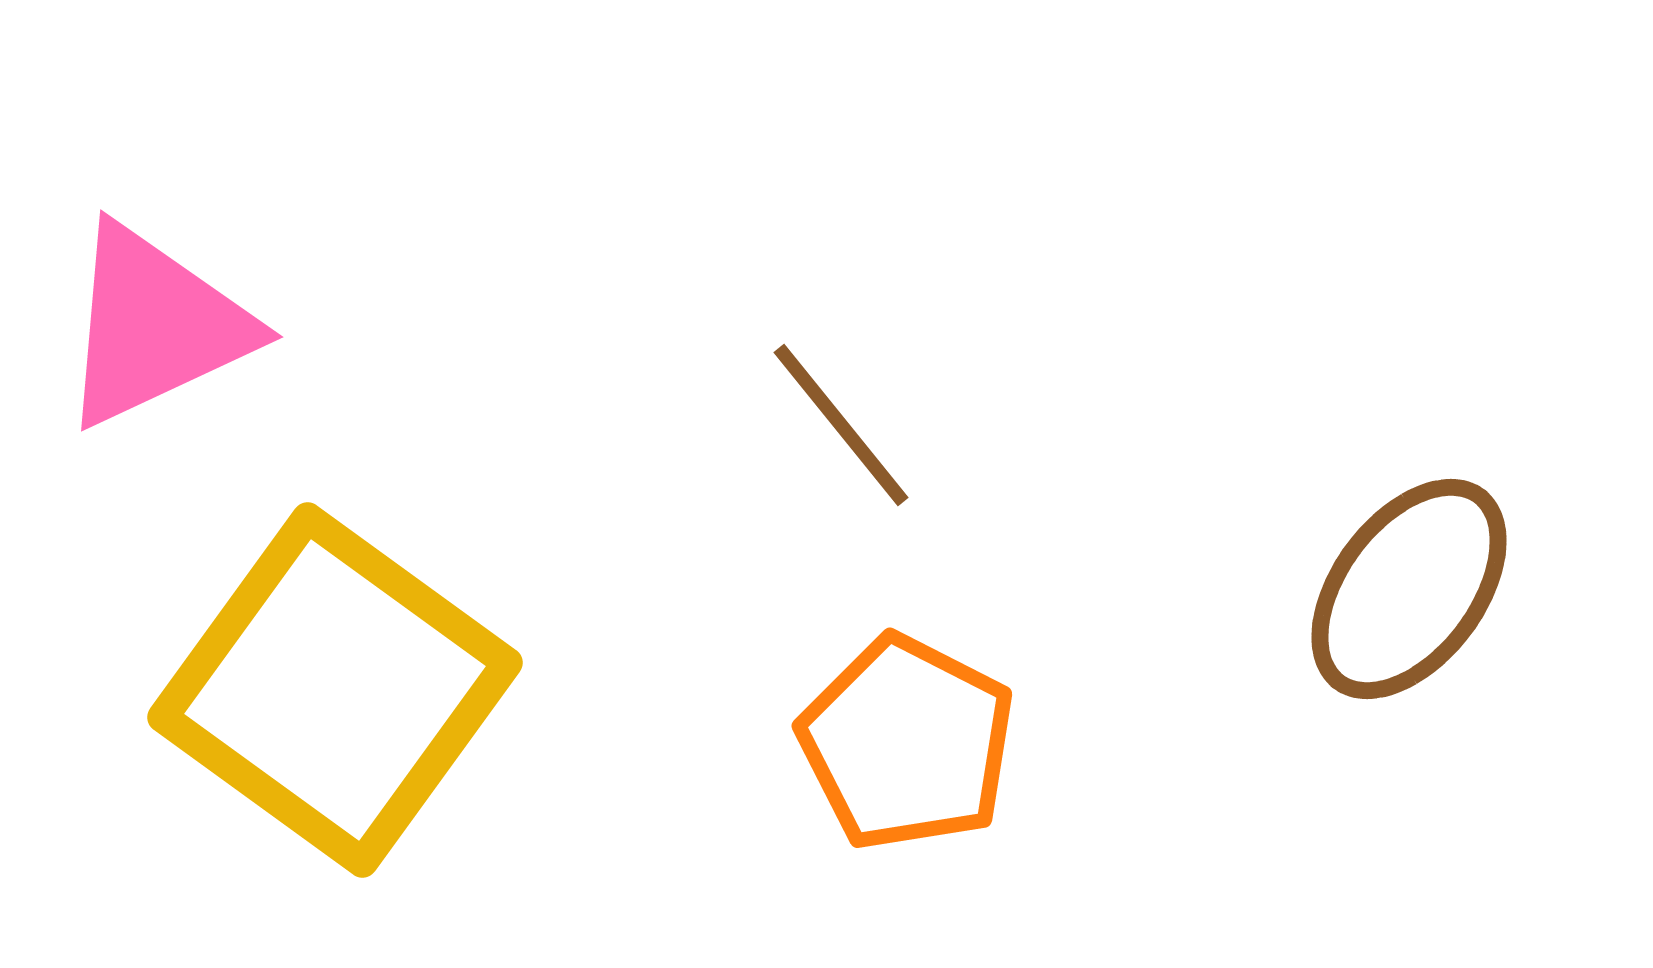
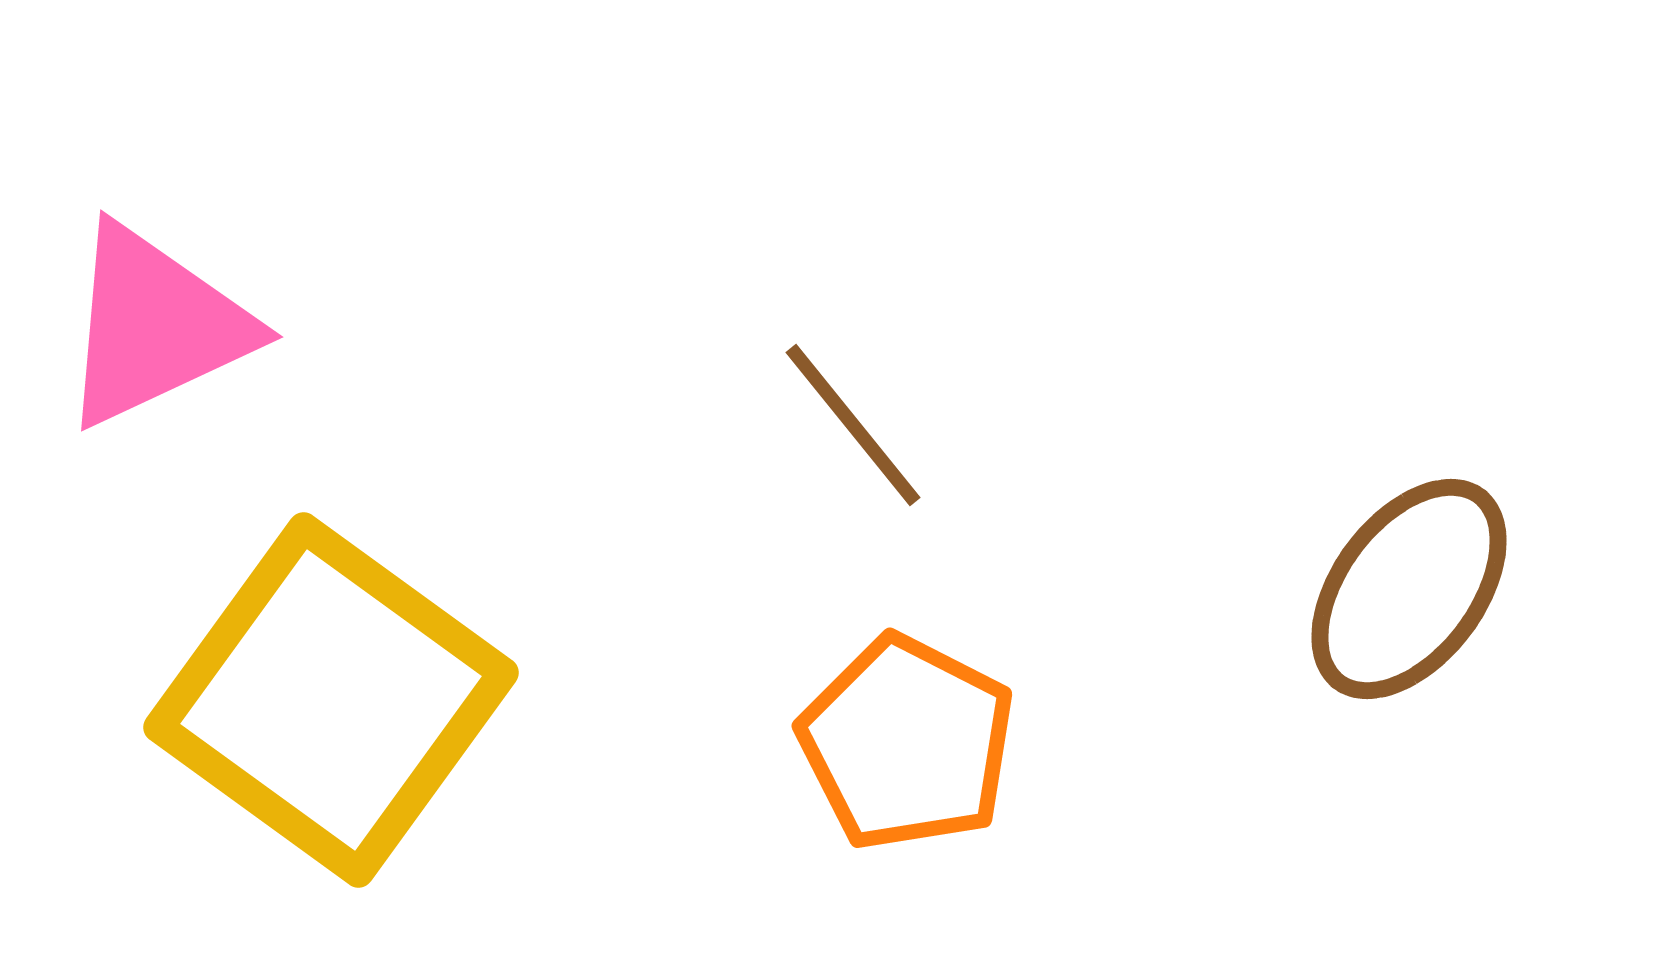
brown line: moved 12 px right
yellow square: moved 4 px left, 10 px down
